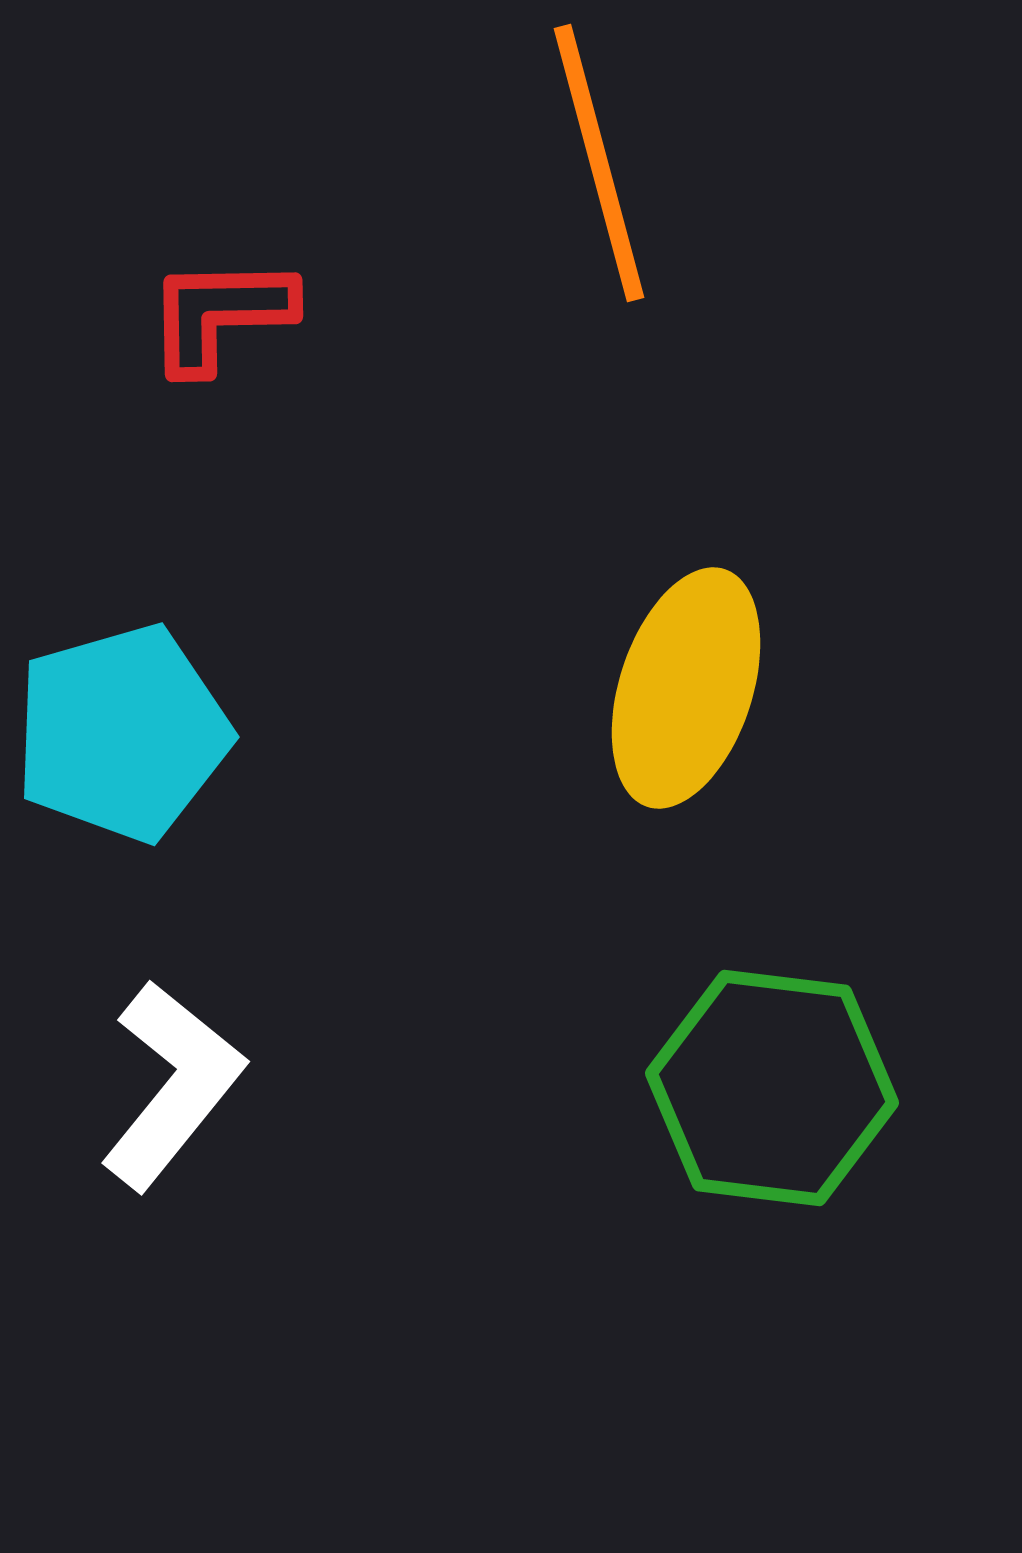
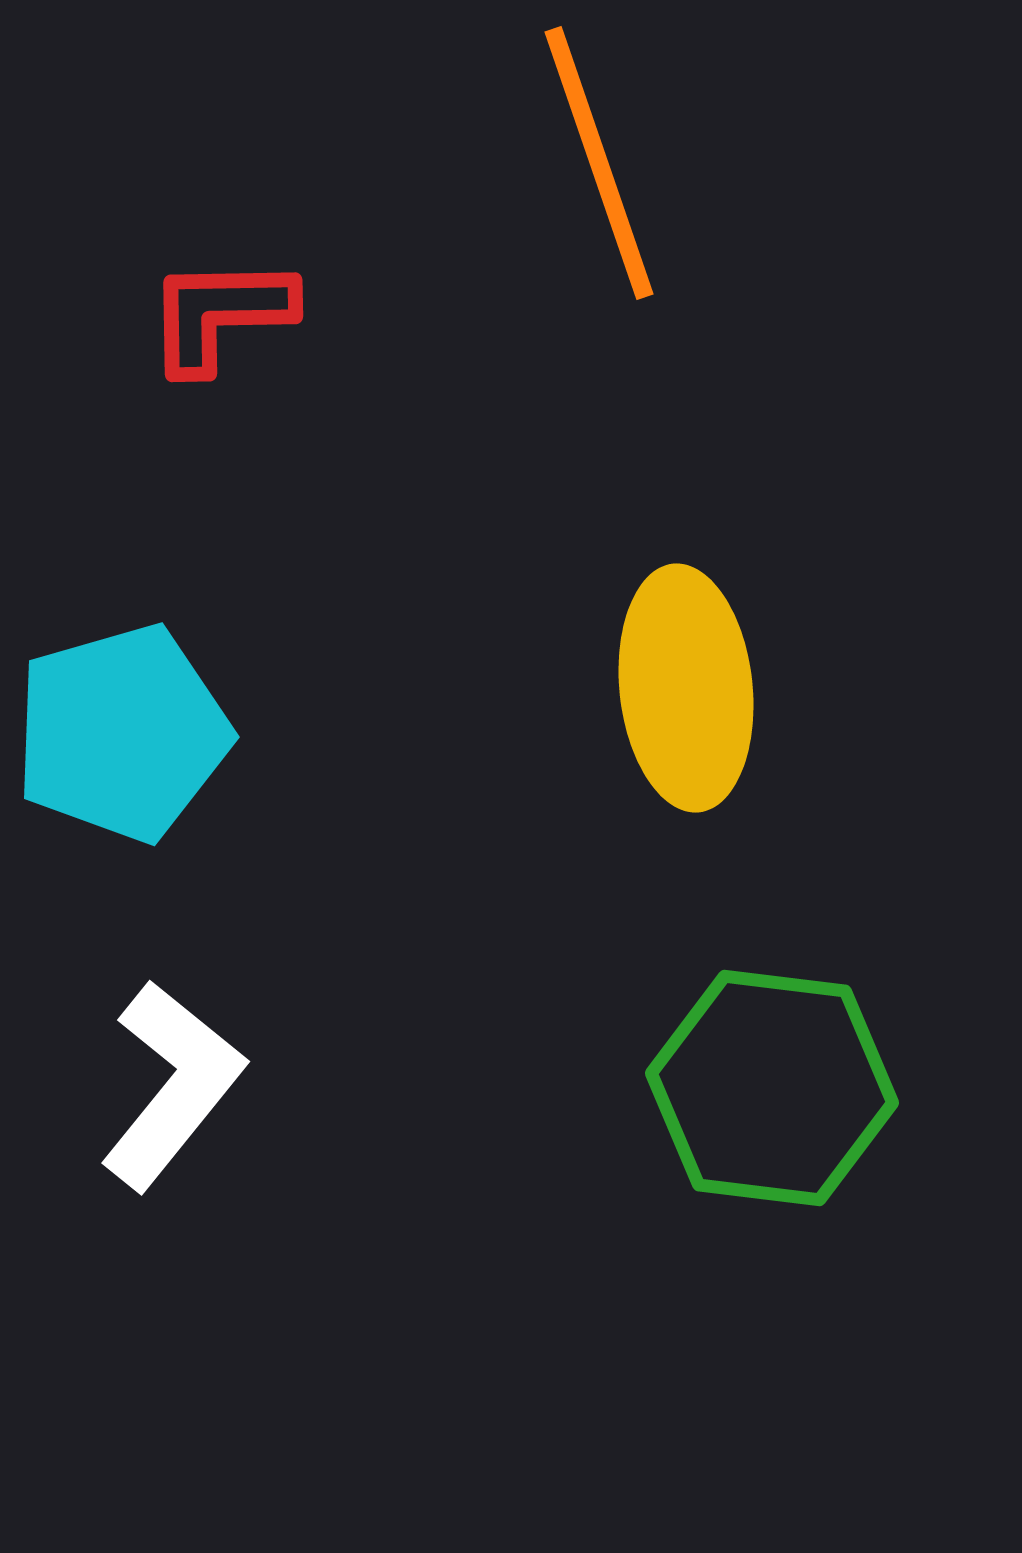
orange line: rotated 4 degrees counterclockwise
yellow ellipse: rotated 24 degrees counterclockwise
